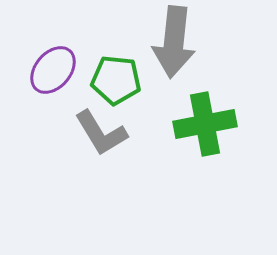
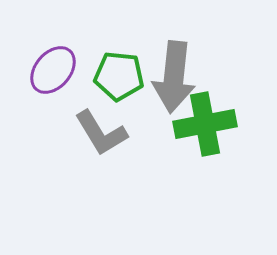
gray arrow: moved 35 px down
green pentagon: moved 3 px right, 4 px up
